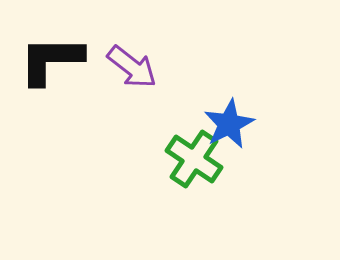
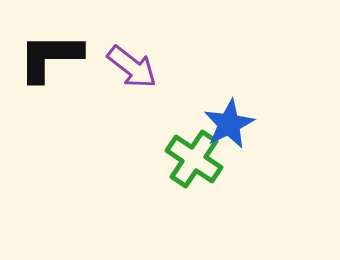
black L-shape: moved 1 px left, 3 px up
